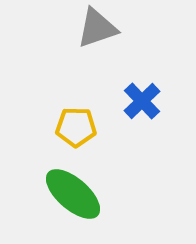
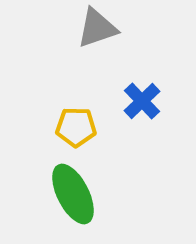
green ellipse: rotated 22 degrees clockwise
